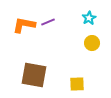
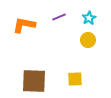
purple line: moved 11 px right, 5 px up
yellow circle: moved 4 px left, 3 px up
brown square: moved 6 px down; rotated 8 degrees counterclockwise
yellow square: moved 2 px left, 5 px up
